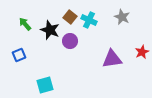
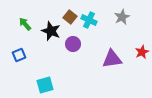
gray star: rotated 21 degrees clockwise
black star: moved 1 px right, 1 px down
purple circle: moved 3 px right, 3 px down
